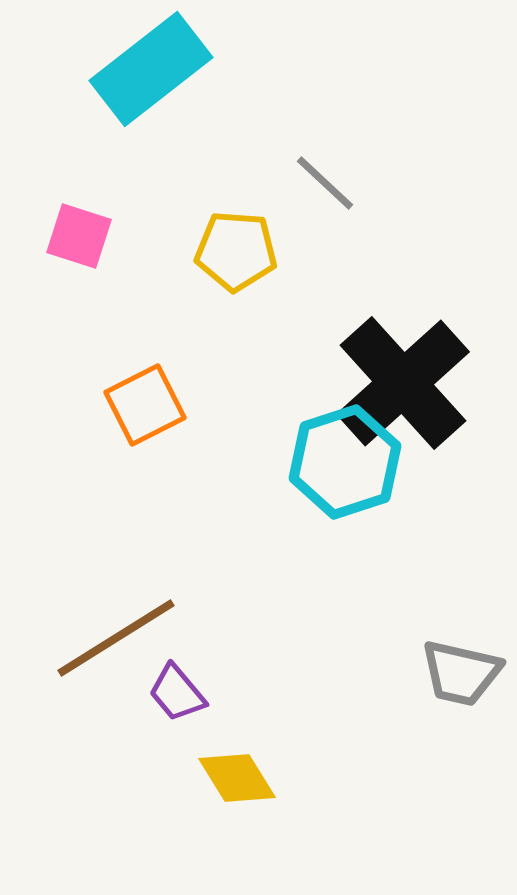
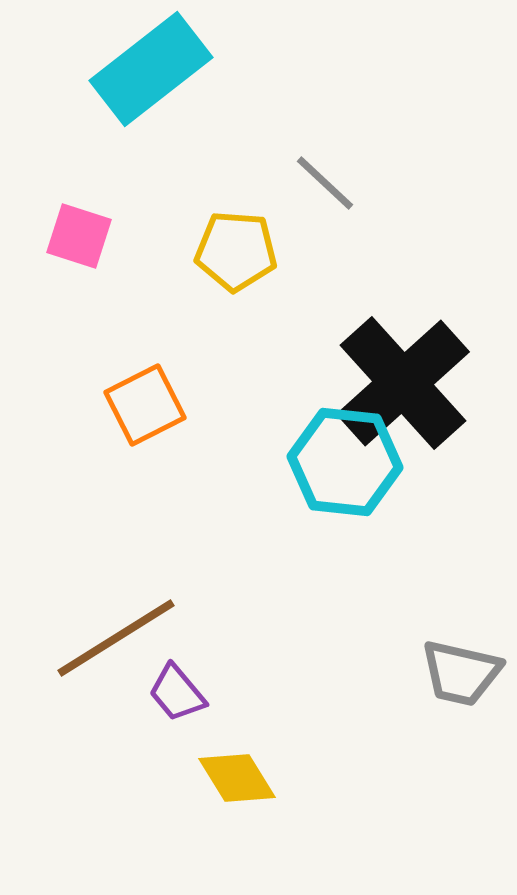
cyan hexagon: rotated 24 degrees clockwise
